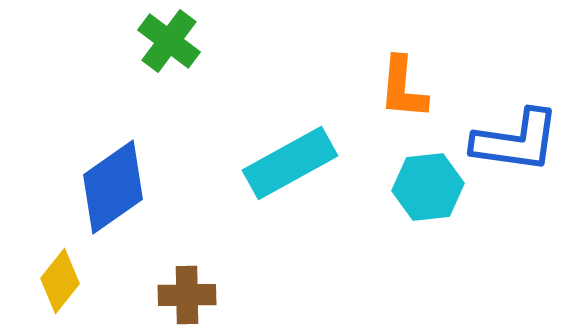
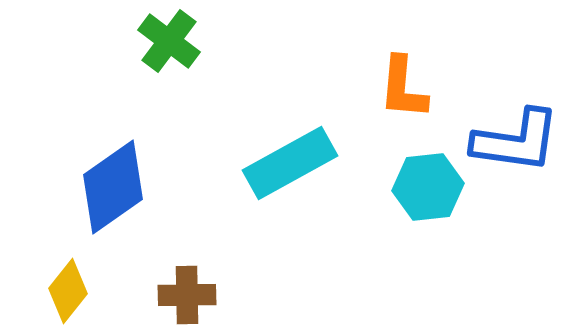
yellow diamond: moved 8 px right, 10 px down
